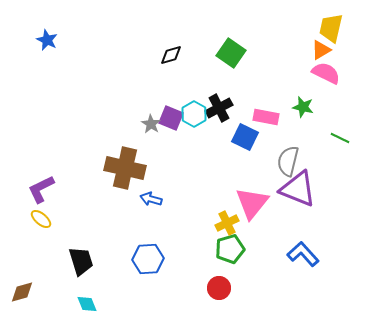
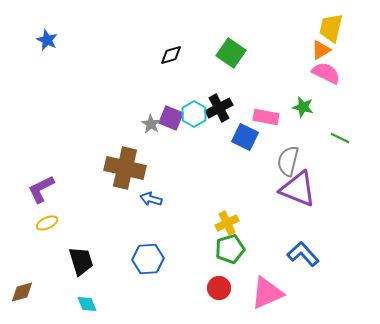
pink triangle: moved 15 px right, 90 px down; rotated 27 degrees clockwise
yellow ellipse: moved 6 px right, 4 px down; rotated 65 degrees counterclockwise
